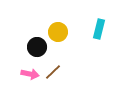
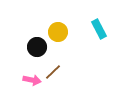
cyan rectangle: rotated 42 degrees counterclockwise
pink arrow: moved 2 px right, 6 px down
